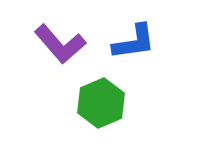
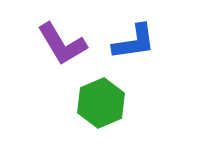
purple L-shape: moved 2 px right; rotated 10 degrees clockwise
